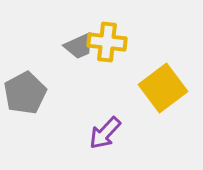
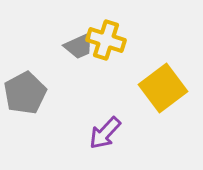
yellow cross: moved 1 px left, 2 px up; rotated 12 degrees clockwise
